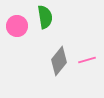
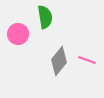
pink circle: moved 1 px right, 8 px down
pink line: rotated 36 degrees clockwise
